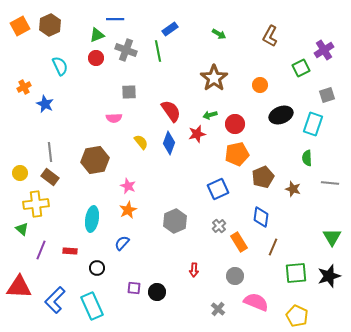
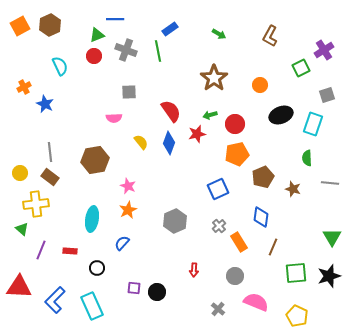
red circle at (96, 58): moved 2 px left, 2 px up
